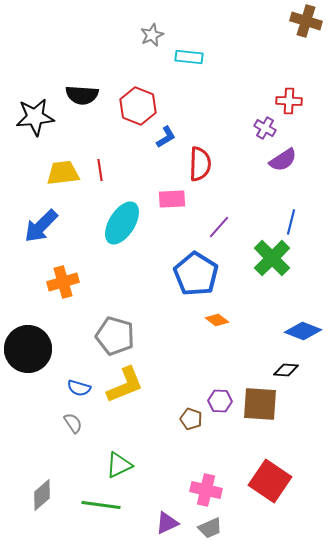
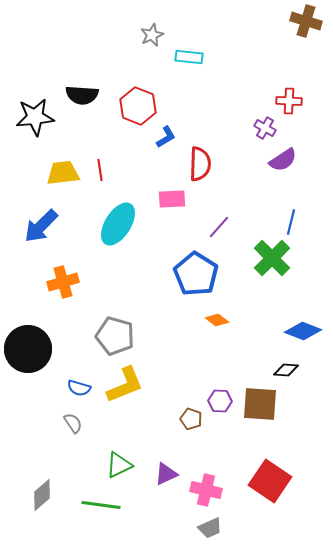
cyan ellipse: moved 4 px left, 1 px down
purple triangle: moved 1 px left, 49 px up
